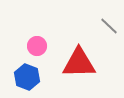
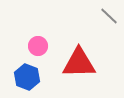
gray line: moved 10 px up
pink circle: moved 1 px right
